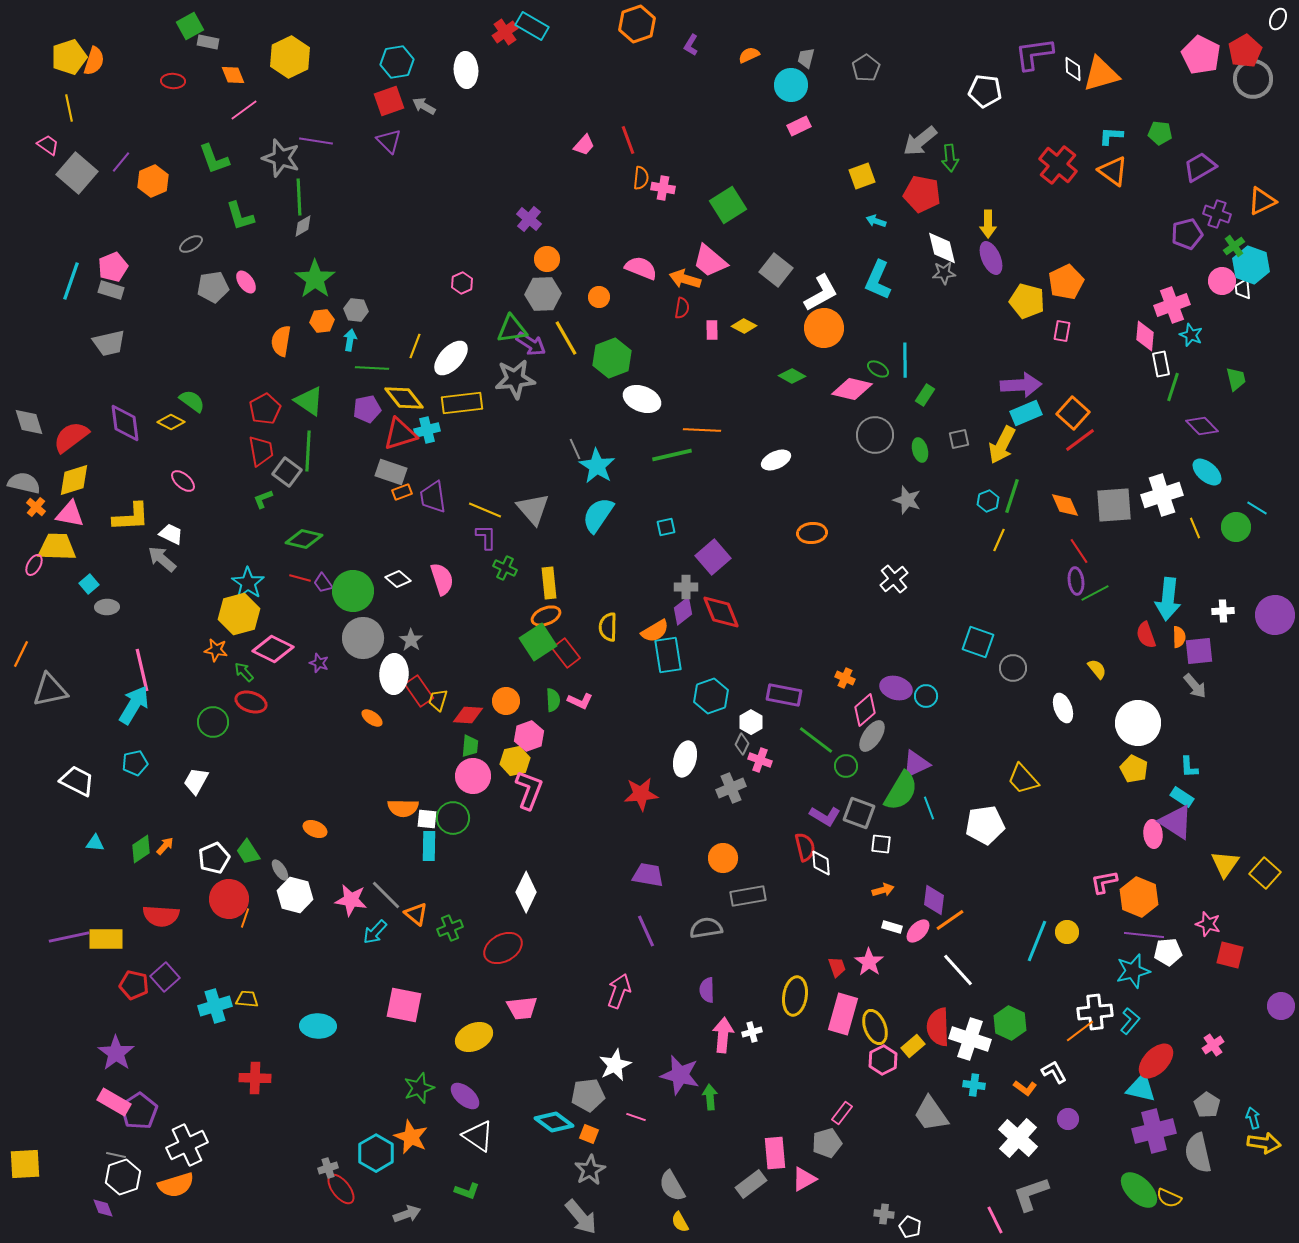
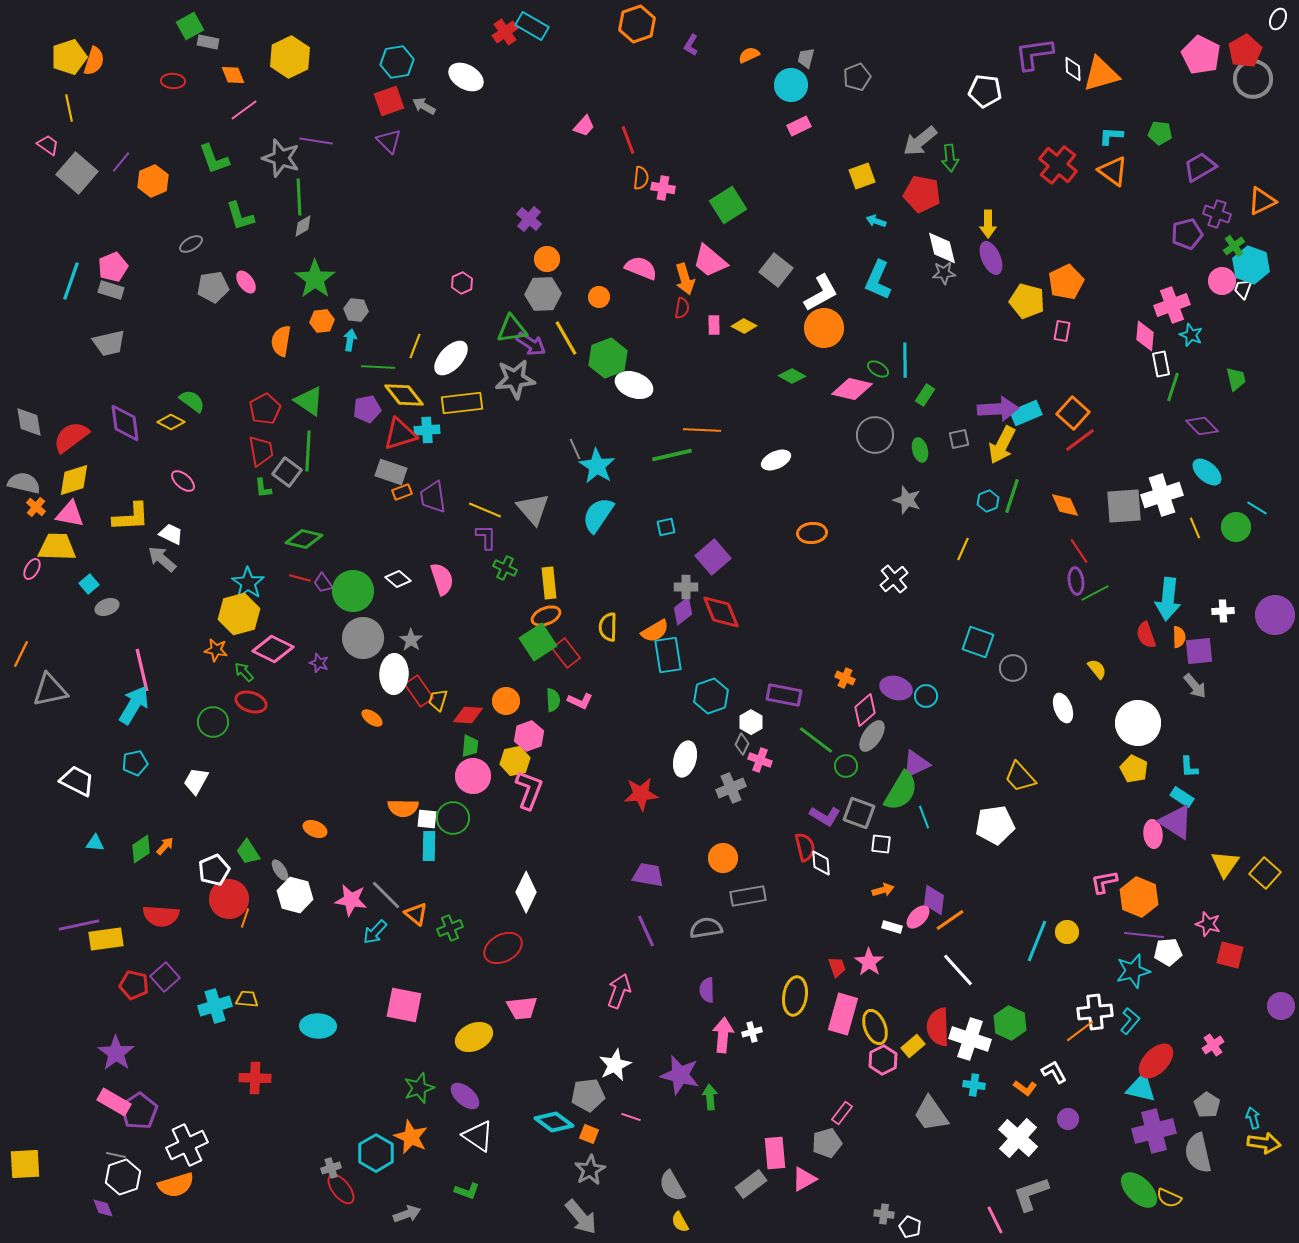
gray pentagon at (866, 68): moved 9 px left, 9 px down; rotated 12 degrees clockwise
white ellipse at (466, 70): moved 7 px down; rotated 56 degrees counterclockwise
pink trapezoid at (584, 145): moved 19 px up
orange arrow at (685, 279): rotated 124 degrees counterclockwise
white trapezoid at (1243, 289): rotated 25 degrees clockwise
pink rectangle at (712, 330): moved 2 px right, 5 px up
green hexagon at (612, 358): moved 4 px left
green line at (372, 368): moved 6 px right, 1 px up
purple arrow at (1021, 385): moved 23 px left, 24 px down
yellow diamond at (404, 398): moved 3 px up
white ellipse at (642, 399): moved 8 px left, 14 px up
gray diamond at (29, 422): rotated 8 degrees clockwise
cyan cross at (427, 430): rotated 10 degrees clockwise
green L-shape at (263, 499): moved 11 px up; rotated 75 degrees counterclockwise
gray square at (1114, 505): moved 10 px right, 1 px down
yellow line at (999, 540): moved 36 px left, 9 px down
pink ellipse at (34, 565): moved 2 px left, 4 px down
gray ellipse at (107, 607): rotated 20 degrees counterclockwise
yellow trapezoid at (1023, 779): moved 3 px left, 2 px up
cyan line at (929, 808): moved 5 px left, 9 px down
white pentagon at (985, 825): moved 10 px right
white pentagon at (214, 858): moved 12 px down
pink ellipse at (918, 931): moved 14 px up
purple line at (69, 937): moved 10 px right, 12 px up
yellow rectangle at (106, 939): rotated 8 degrees counterclockwise
pink line at (636, 1117): moved 5 px left
gray cross at (328, 1168): moved 3 px right
